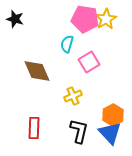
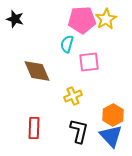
pink pentagon: moved 3 px left, 1 px down; rotated 12 degrees counterclockwise
pink square: rotated 25 degrees clockwise
blue triangle: moved 1 px right, 3 px down
